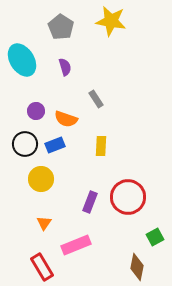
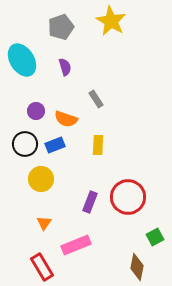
yellow star: rotated 20 degrees clockwise
gray pentagon: rotated 20 degrees clockwise
yellow rectangle: moved 3 px left, 1 px up
